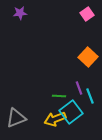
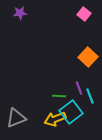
pink square: moved 3 px left; rotated 16 degrees counterclockwise
